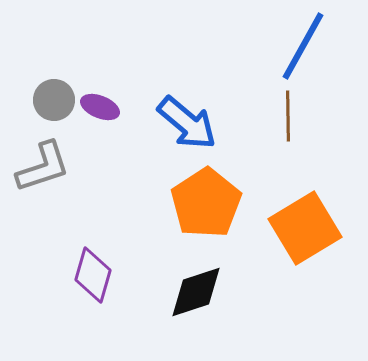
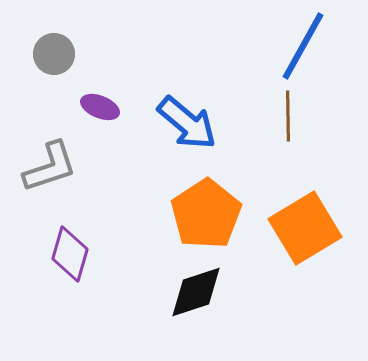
gray circle: moved 46 px up
gray L-shape: moved 7 px right
orange pentagon: moved 11 px down
purple diamond: moved 23 px left, 21 px up
